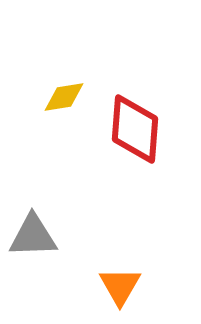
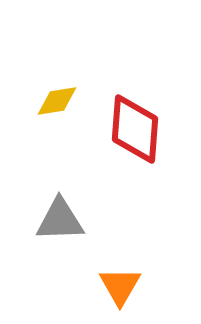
yellow diamond: moved 7 px left, 4 px down
gray triangle: moved 27 px right, 16 px up
